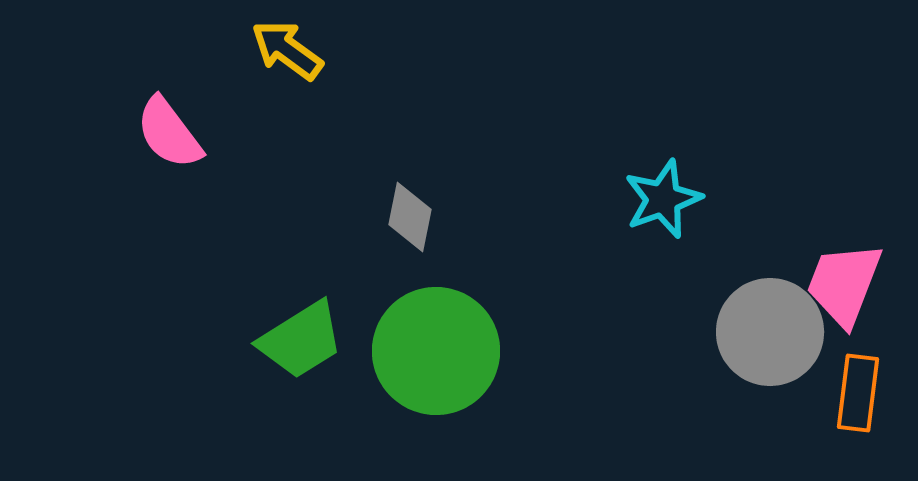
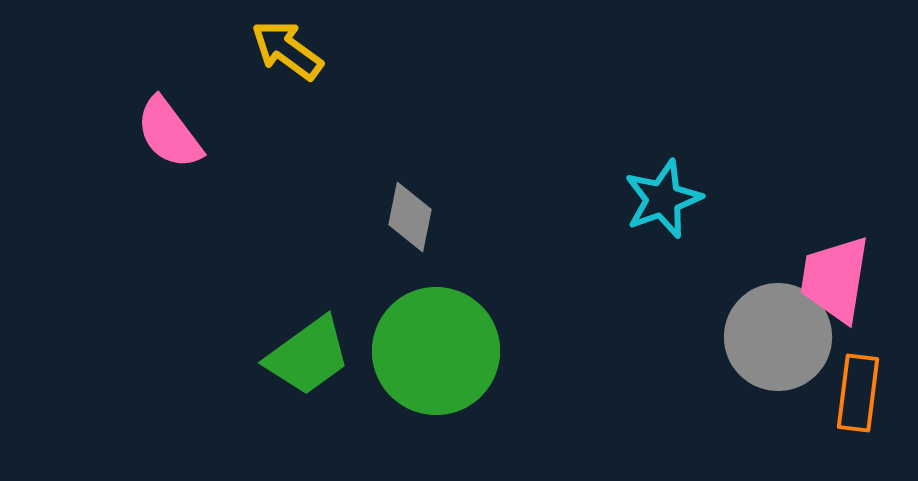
pink trapezoid: moved 9 px left, 5 px up; rotated 12 degrees counterclockwise
gray circle: moved 8 px right, 5 px down
green trapezoid: moved 7 px right, 16 px down; rotated 4 degrees counterclockwise
